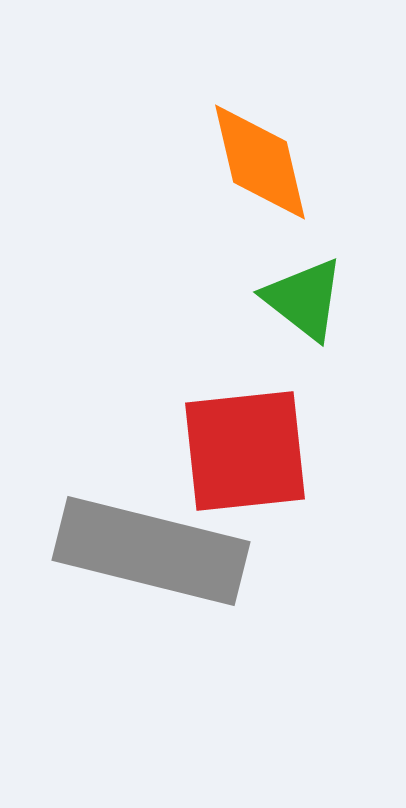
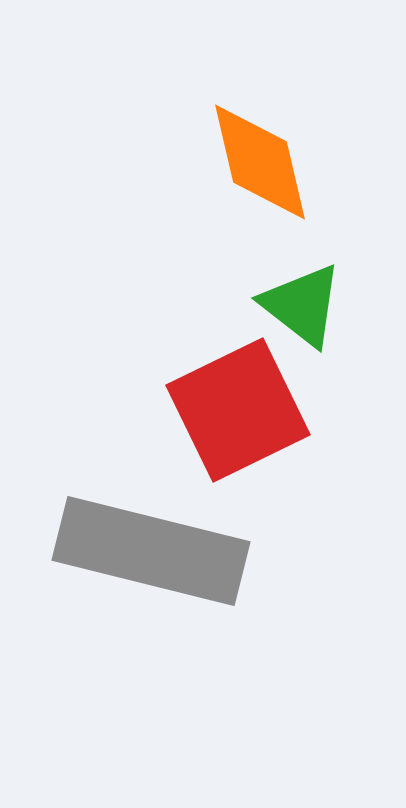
green triangle: moved 2 px left, 6 px down
red square: moved 7 px left, 41 px up; rotated 20 degrees counterclockwise
